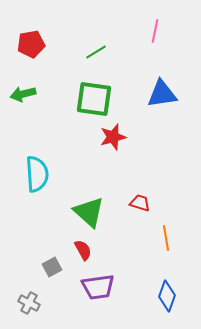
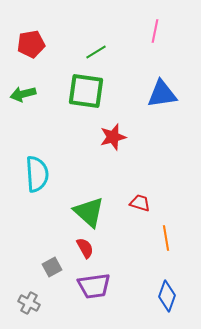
green square: moved 8 px left, 8 px up
red semicircle: moved 2 px right, 2 px up
purple trapezoid: moved 4 px left, 1 px up
